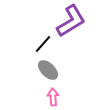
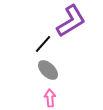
pink arrow: moved 3 px left, 1 px down
